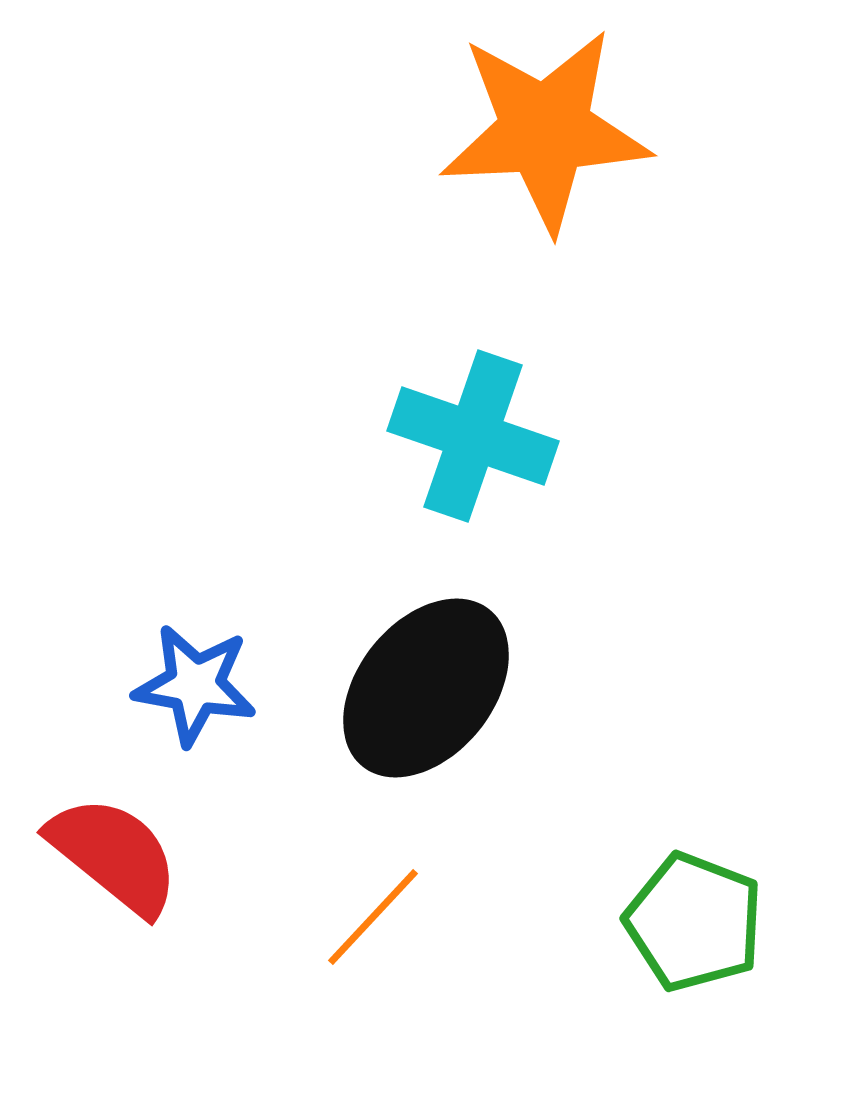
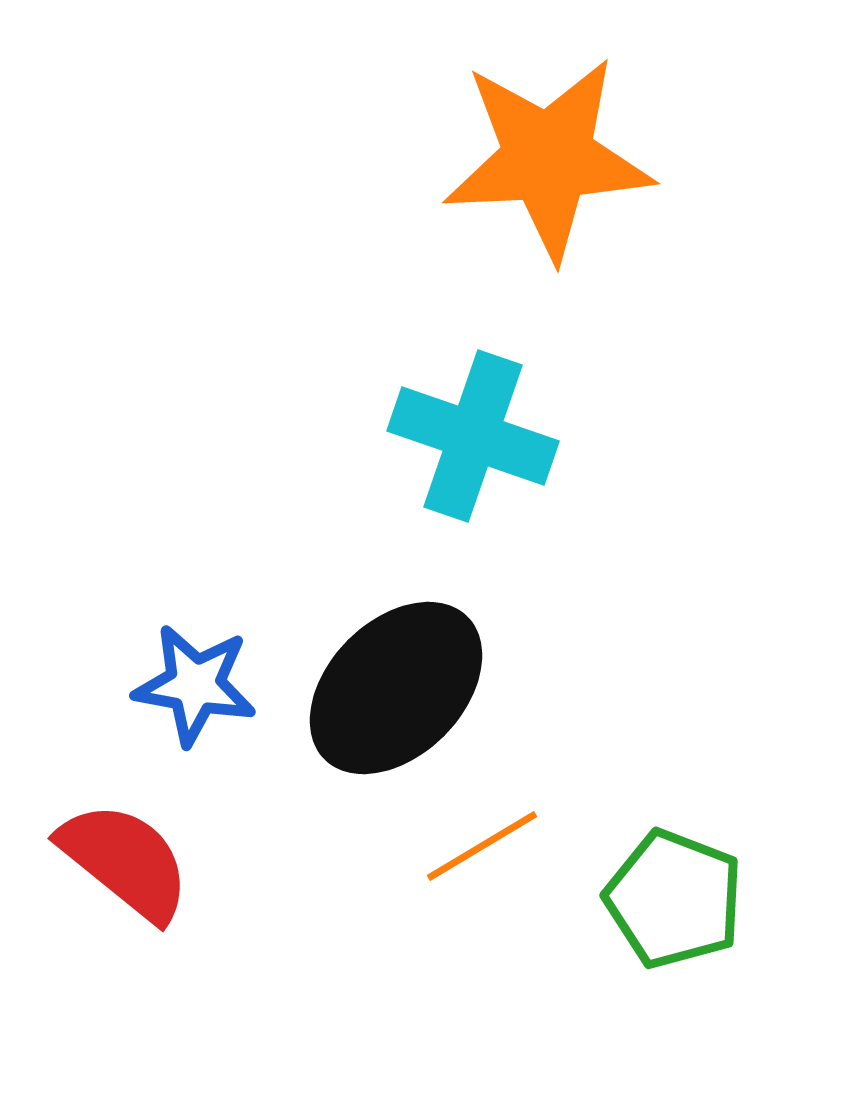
orange star: moved 3 px right, 28 px down
black ellipse: moved 30 px left; rotated 6 degrees clockwise
red semicircle: moved 11 px right, 6 px down
orange line: moved 109 px right, 71 px up; rotated 16 degrees clockwise
green pentagon: moved 20 px left, 23 px up
